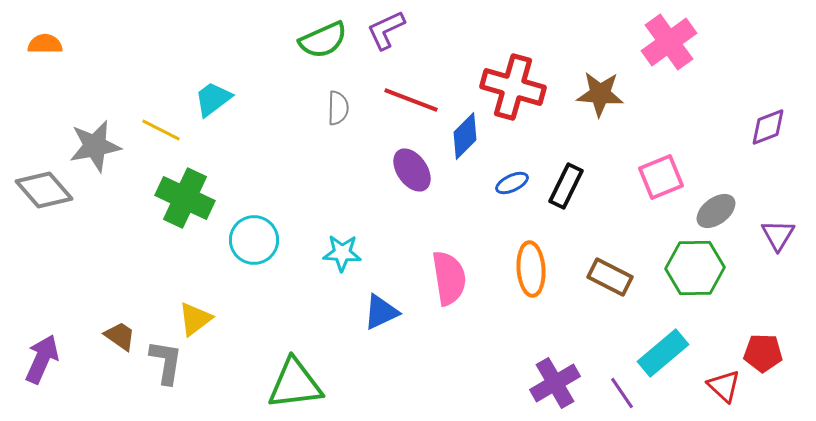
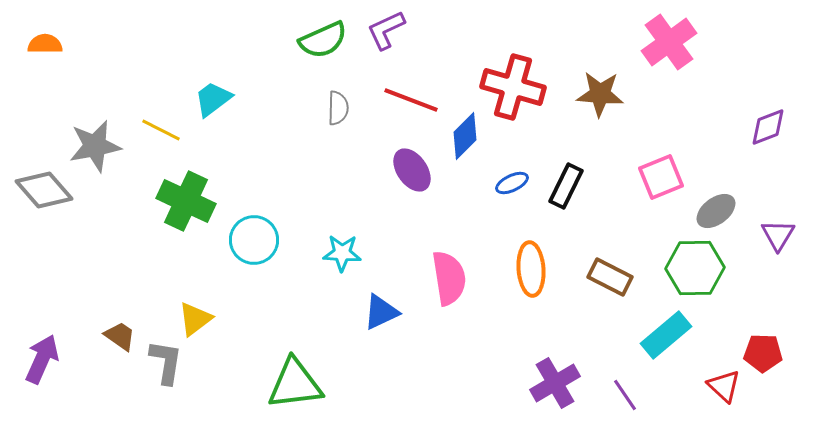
green cross: moved 1 px right, 3 px down
cyan rectangle: moved 3 px right, 18 px up
purple line: moved 3 px right, 2 px down
